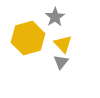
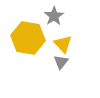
gray star: moved 1 px left, 1 px up
yellow hexagon: rotated 24 degrees clockwise
